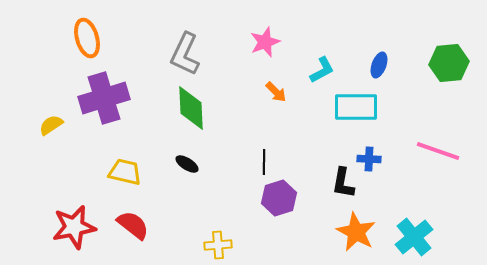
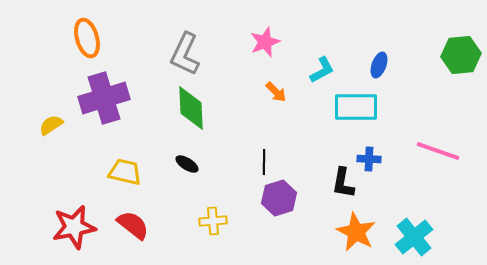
green hexagon: moved 12 px right, 8 px up
yellow cross: moved 5 px left, 24 px up
